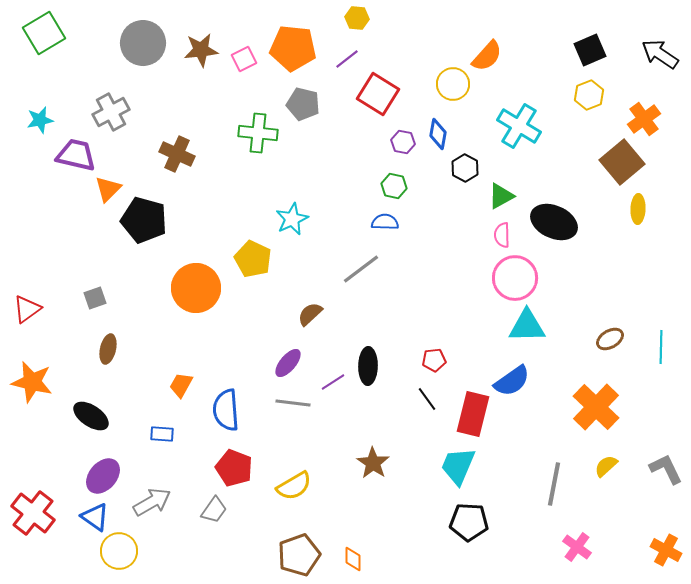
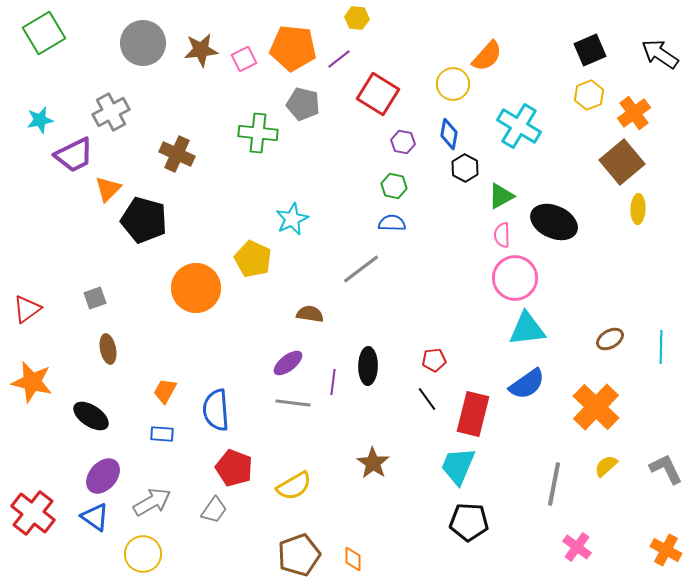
purple line at (347, 59): moved 8 px left
orange cross at (644, 119): moved 10 px left, 6 px up
blue diamond at (438, 134): moved 11 px right
purple trapezoid at (76, 155): moved 2 px left; rotated 141 degrees clockwise
blue semicircle at (385, 222): moved 7 px right, 1 px down
brown semicircle at (310, 314): rotated 52 degrees clockwise
cyan triangle at (527, 326): moved 3 px down; rotated 6 degrees counterclockwise
brown ellipse at (108, 349): rotated 24 degrees counterclockwise
purple ellipse at (288, 363): rotated 12 degrees clockwise
blue semicircle at (512, 381): moved 15 px right, 3 px down
purple line at (333, 382): rotated 50 degrees counterclockwise
orange trapezoid at (181, 385): moved 16 px left, 6 px down
blue semicircle at (226, 410): moved 10 px left
yellow circle at (119, 551): moved 24 px right, 3 px down
